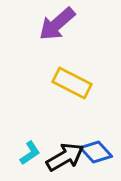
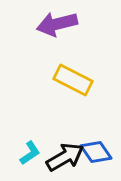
purple arrow: rotated 27 degrees clockwise
yellow rectangle: moved 1 px right, 3 px up
blue diamond: rotated 8 degrees clockwise
